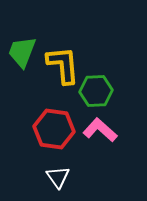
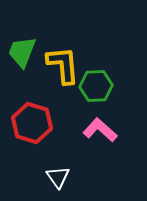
green hexagon: moved 5 px up
red hexagon: moved 22 px left, 6 px up; rotated 9 degrees clockwise
